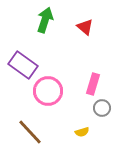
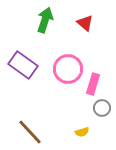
red triangle: moved 4 px up
pink circle: moved 20 px right, 22 px up
